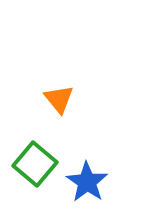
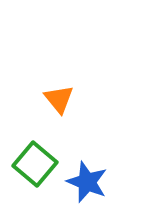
blue star: rotated 12 degrees counterclockwise
